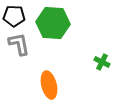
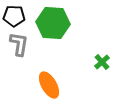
gray L-shape: rotated 20 degrees clockwise
green cross: rotated 21 degrees clockwise
orange ellipse: rotated 16 degrees counterclockwise
